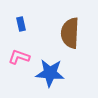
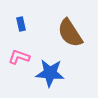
brown semicircle: rotated 36 degrees counterclockwise
